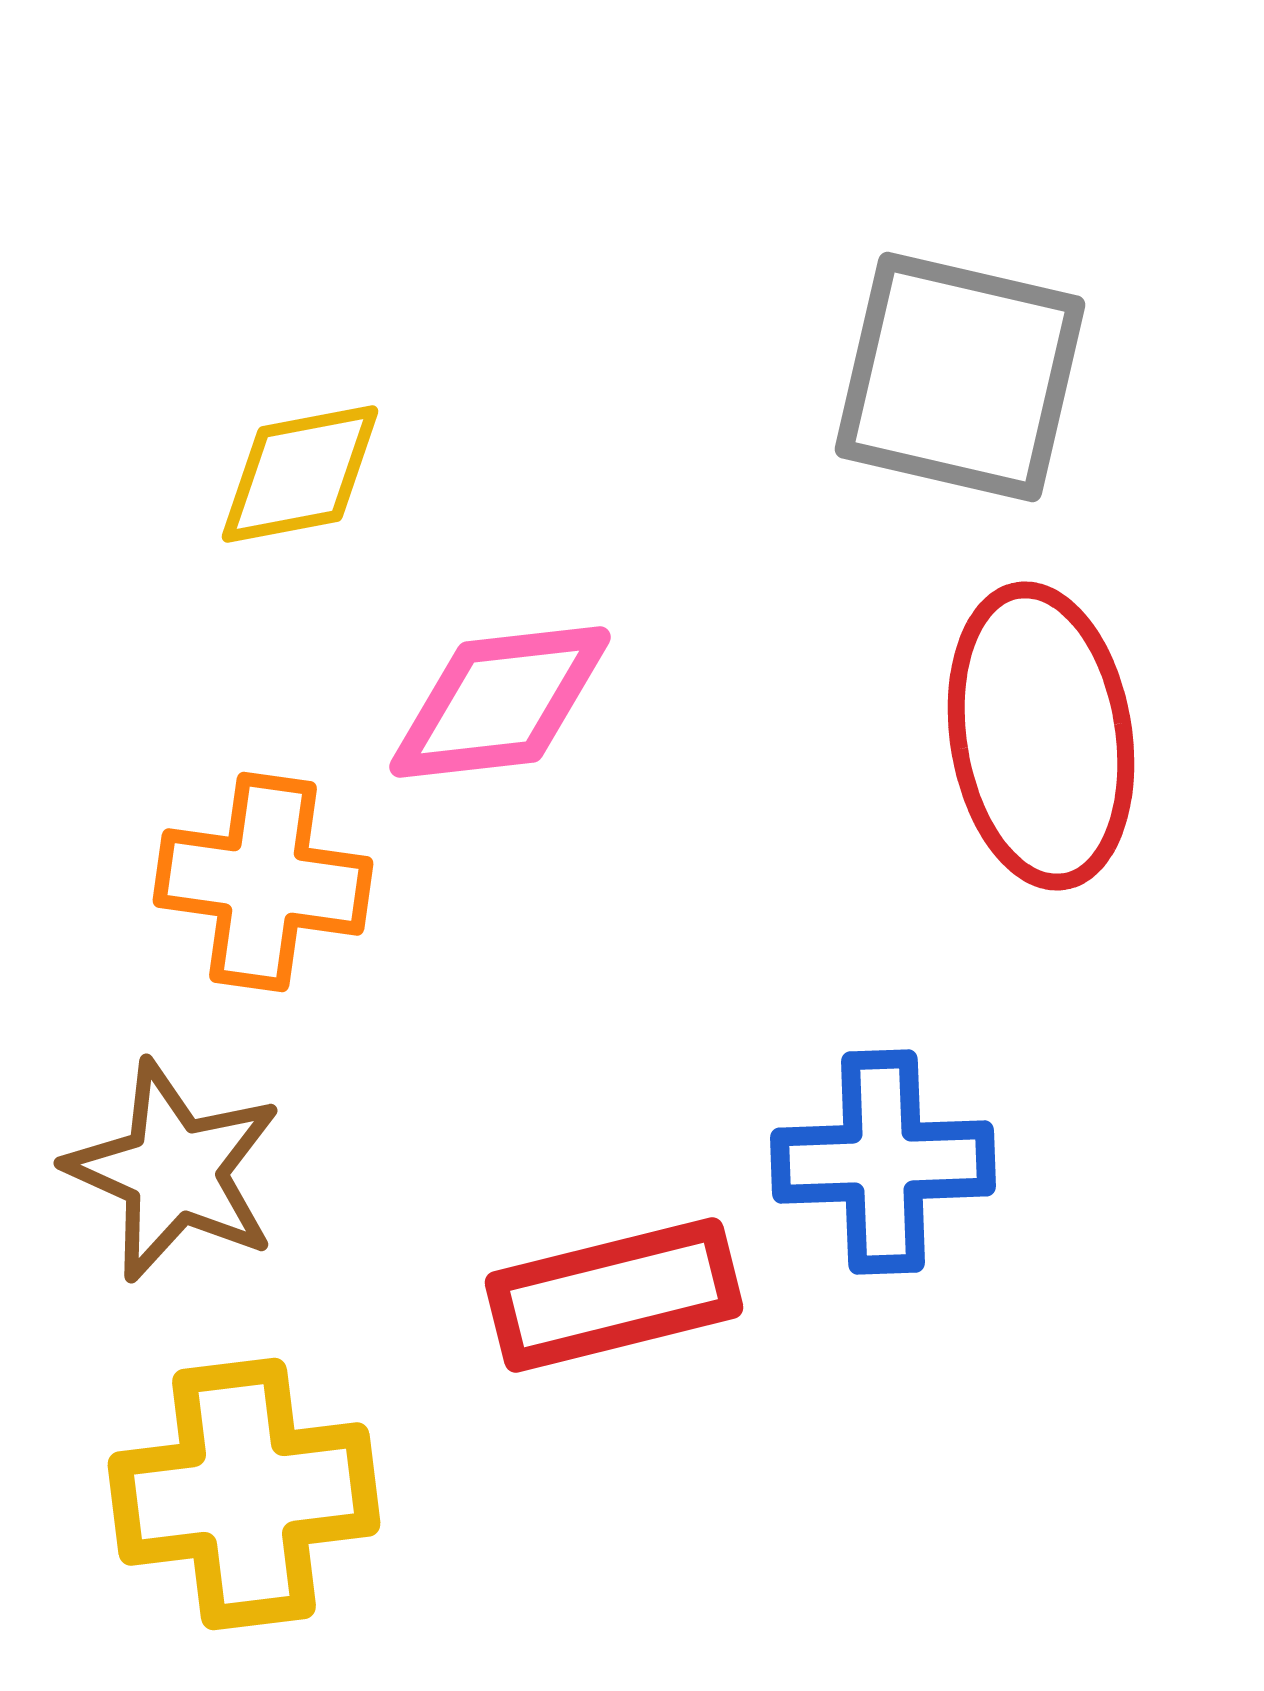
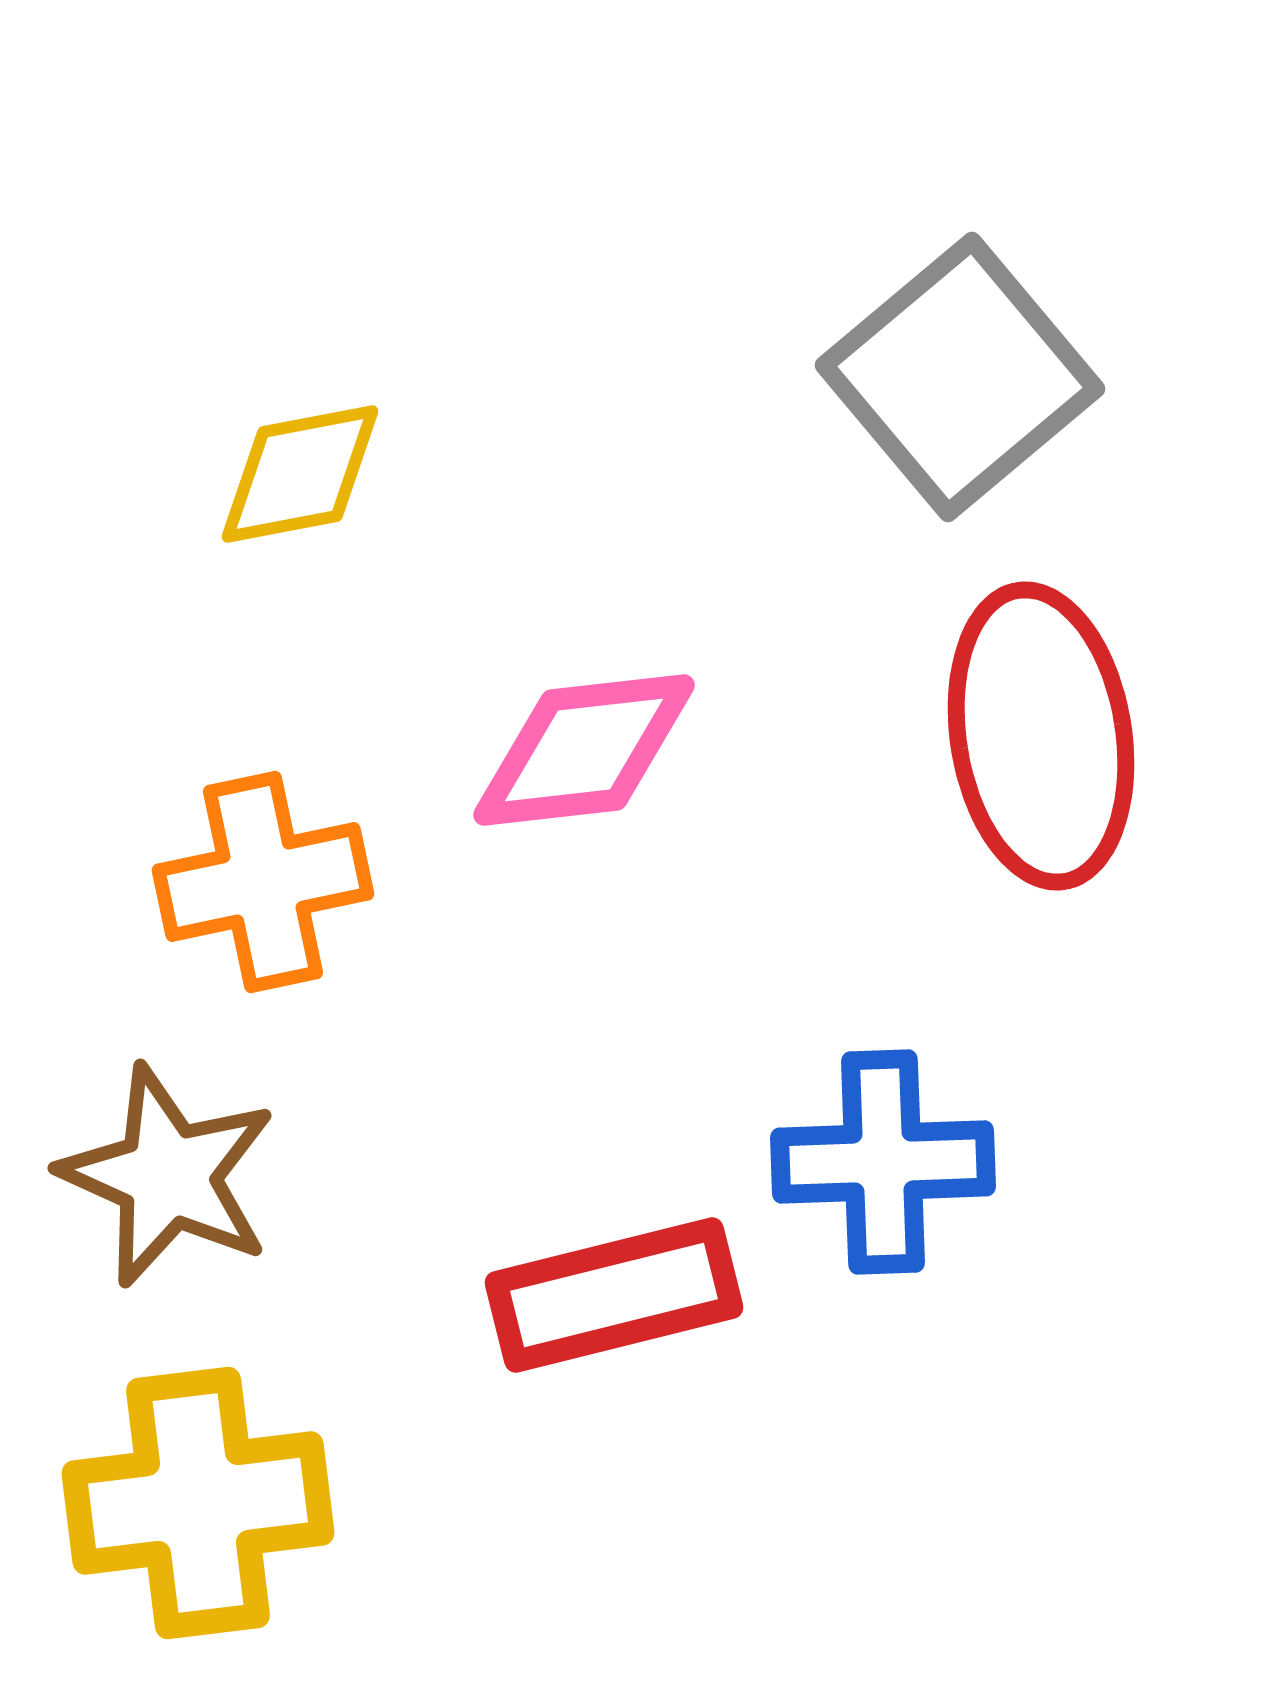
gray square: rotated 37 degrees clockwise
pink diamond: moved 84 px right, 48 px down
orange cross: rotated 20 degrees counterclockwise
brown star: moved 6 px left, 5 px down
yellow cross: moved 46 px left, 9 px down
